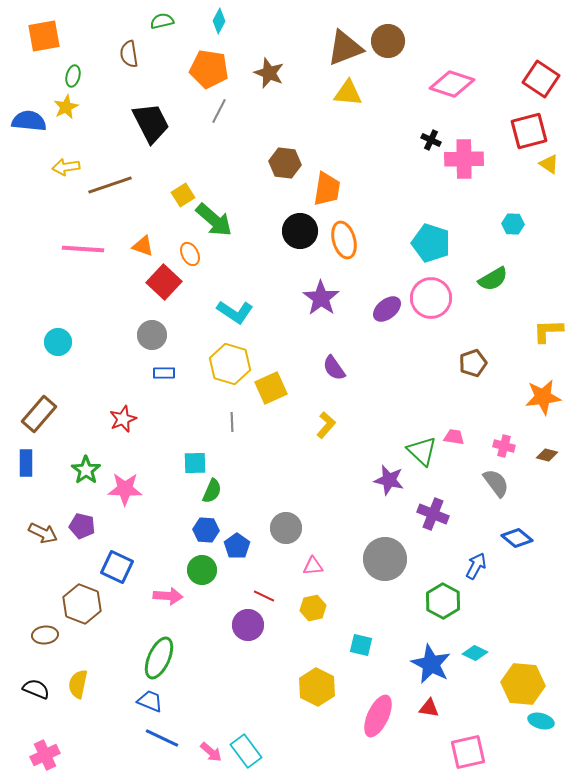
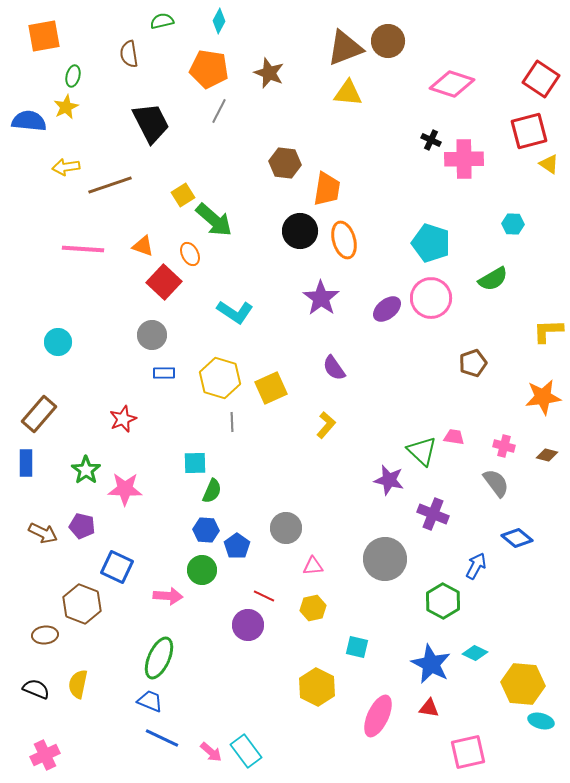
yellow hexagon at (230, 364): moved 10 px left, 14 px down
cyan square at (361, 645): moved 4 px left, 2 px down
